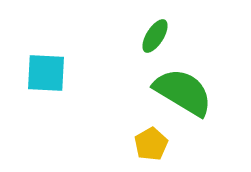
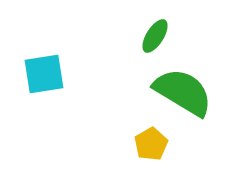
cyan square: moved 2 px left, 1 px down; rotated 12 degrees counterclockwise
